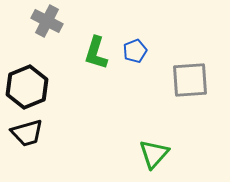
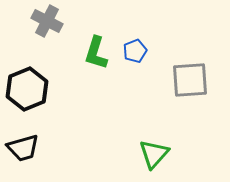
black hexagon: moved 2 px down
black trapezoid: moved 4 px left, 15 px down
